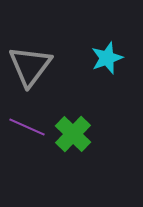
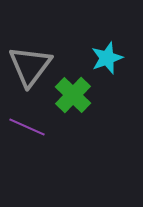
green cross: moved 39 px up
